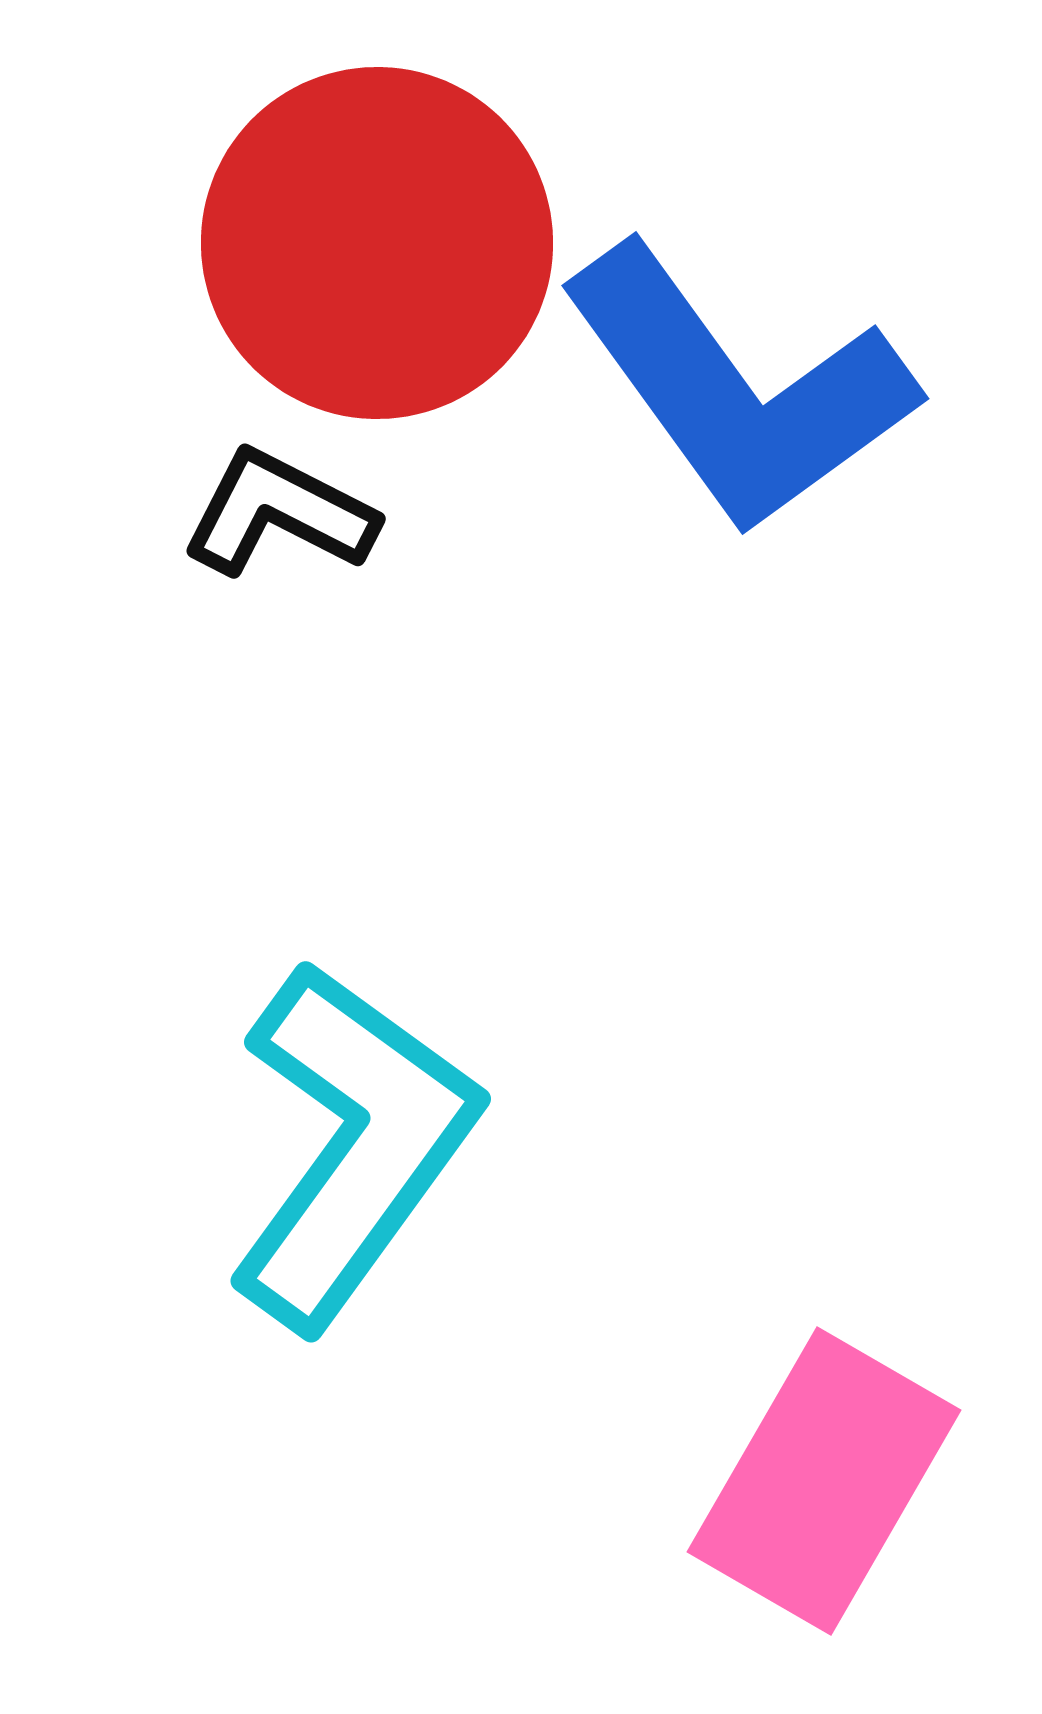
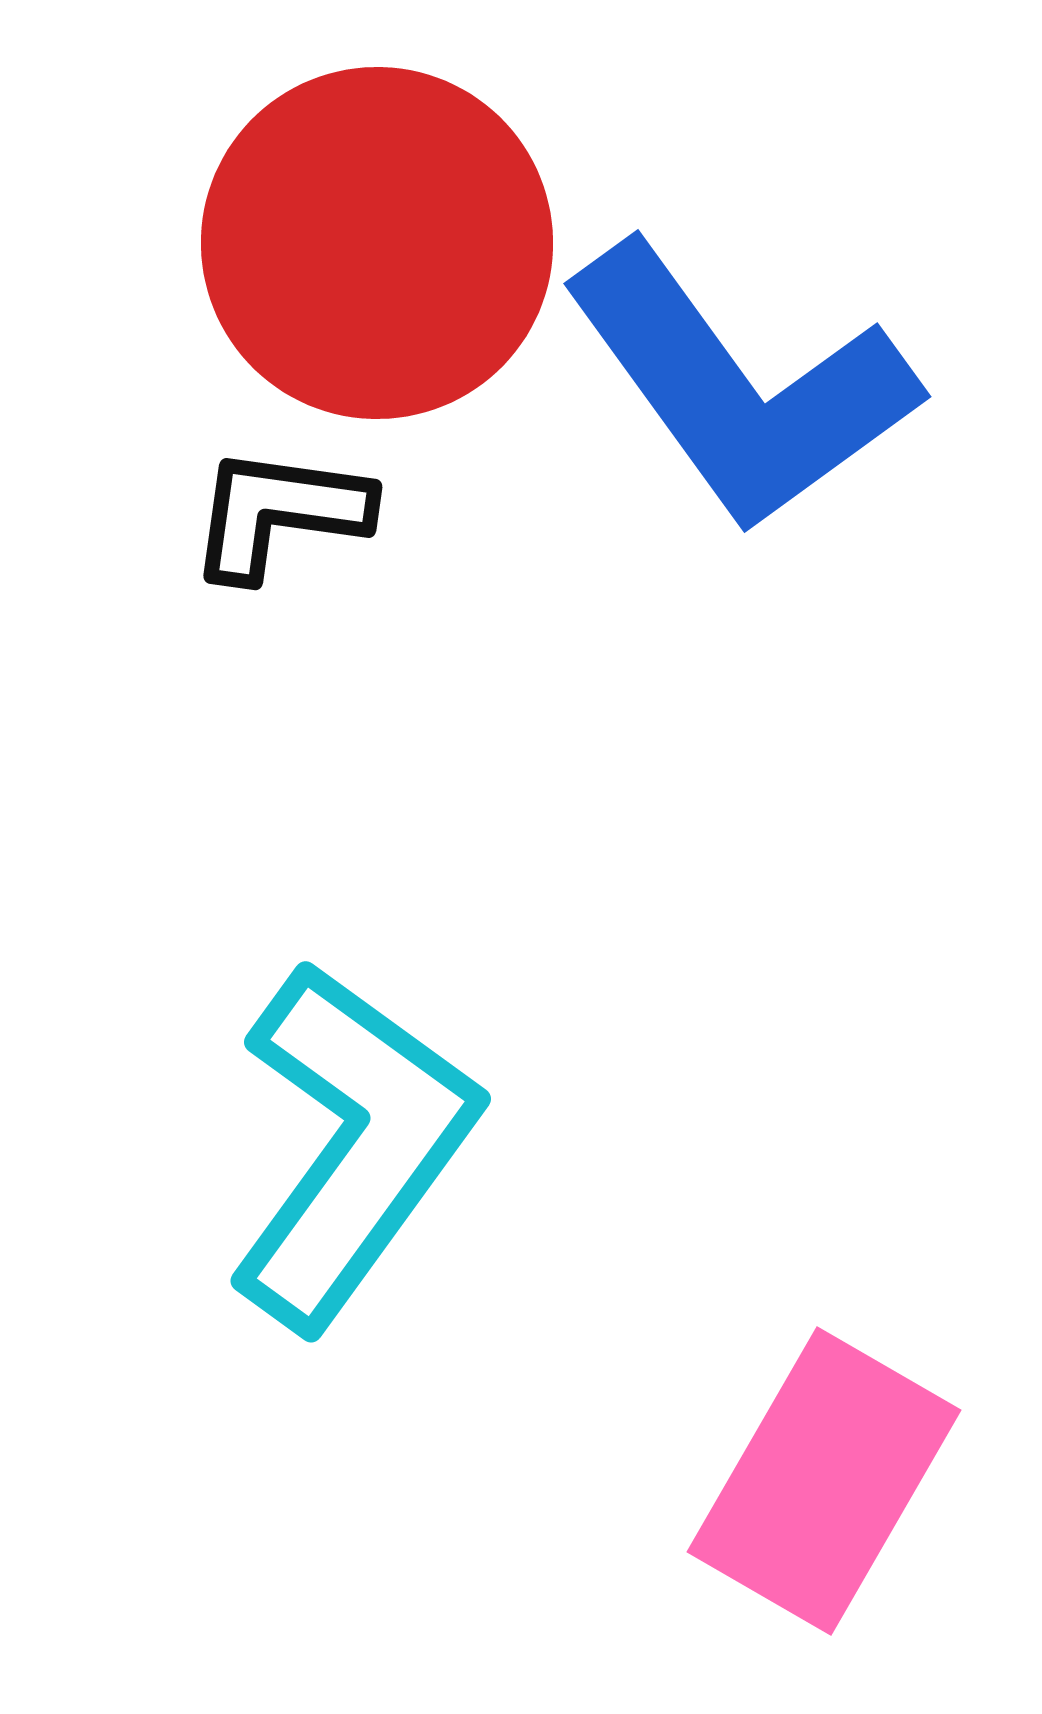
blue L-shape: moved 2 px right, 2 px up
black L-shape: rotated 19 degrees counterclockwise
